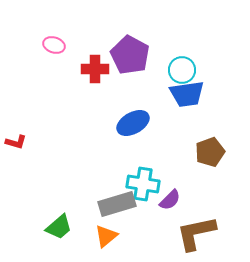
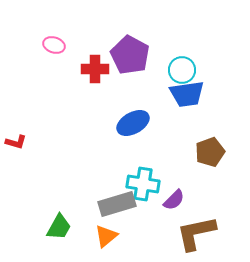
purple semicircle: moved 4 px right
green trapezoid: rotated 20 degrees counterclockwise
